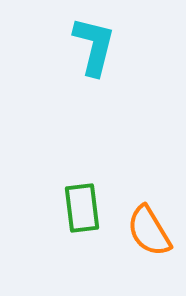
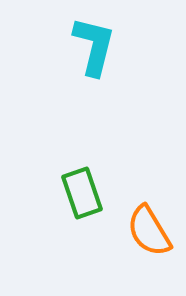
green rectangle: moved 15 px up; rotated 12 degrees counterclockwise
